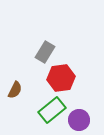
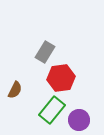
green rectangle: rotated 12 degrees counterclockwise
